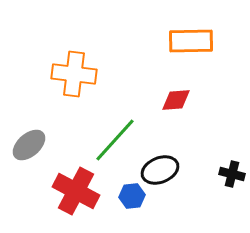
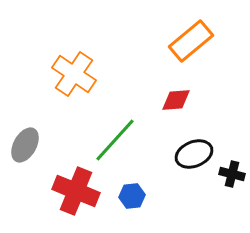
orange rectangle: rotated 39 degrees counterclockwise
orange cross: rotated 27 degrees clockwise
gray ellipse: moved 4 px left; rotated 20 degrees counterclockwise
black ellipse: moved 34 px right, 16 px up
red cross: rotated 6 degrees counterclockwise
